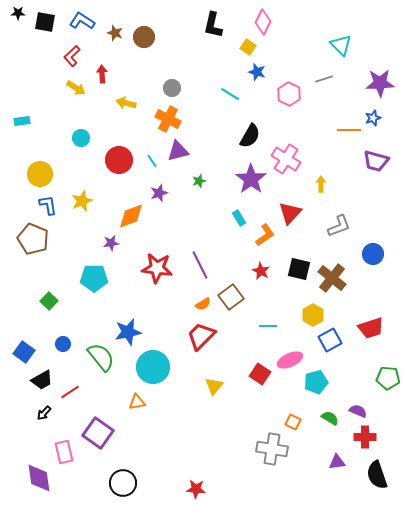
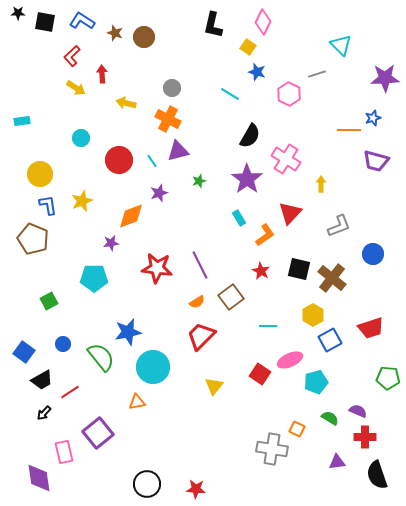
gray line at (324, 79): moved 7 px left, 5 px up
purple star at (380, 83): moved 5 px right, 5 px up
purple star at (251, 179): moved 4 px left
green square at (49, 301): rotated 18 degrees clockwise
orange semicircle at (203, 304): moved 6 px left, 2 px up
orange square at (293, 422): moved 4 px right, 7 px down
purple square at (98, 433): rotated 16 degrees clockwise
black circle at (123, 483): moved 24 px right, 1 px down
